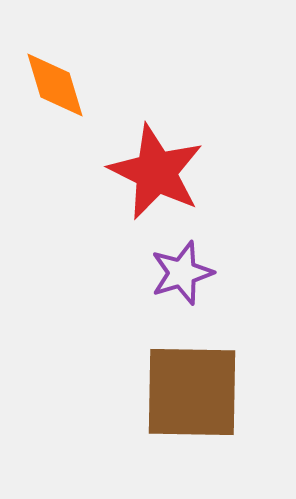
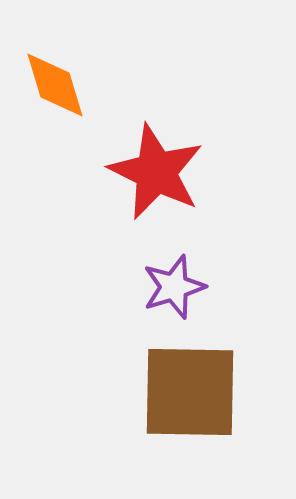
purple star: moved 8 px left, 14 px down
brown square: moved 2 px left
